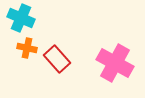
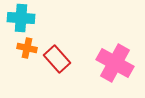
cyan cross: rotated 20 degrees counterclockwise
